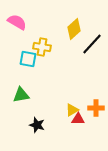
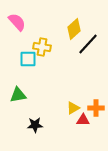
pink semicircle: rotated 18 degrees clockwise
black line: moved 4 px left
cyan square: rotated 12 degrees counterclockwise
green triangle: moved 3 px left
yellow triangle: moved 1 px right, 2 px up
red triangle: moved 5 px right, 1 px down
black star: moved 2 px left; rotated 21 degrees counterclockwise
